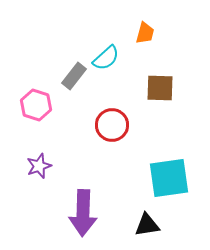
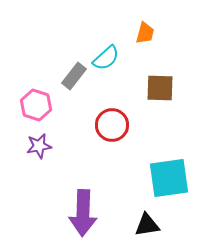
purple star: moved 20 px up; rotated 10 degrees clockwise
